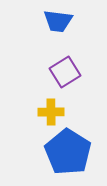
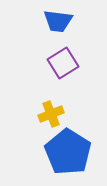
purple square: moved 2 px left, 9 px up
yellow cross: moved 2 px down; rotated 20 degrees counterclockwise
